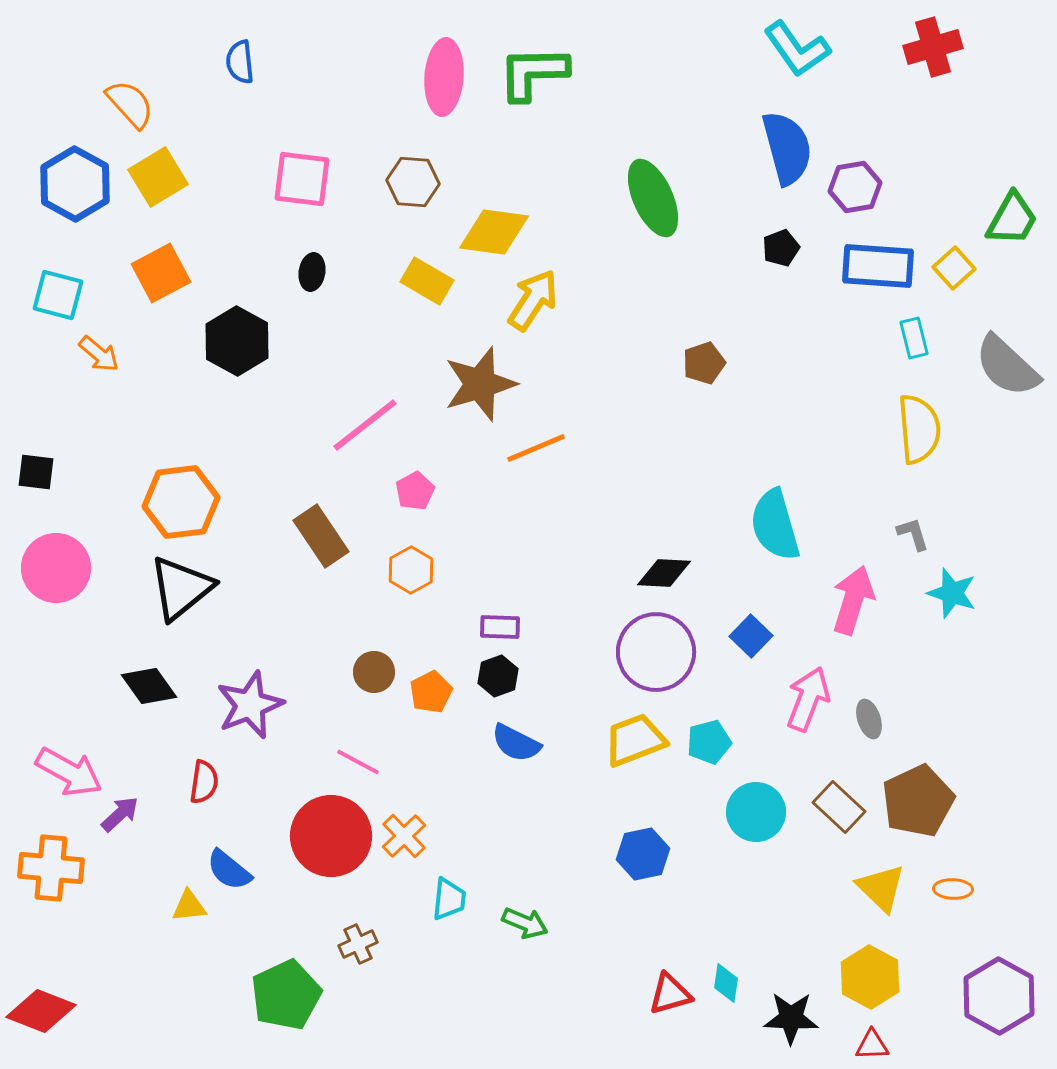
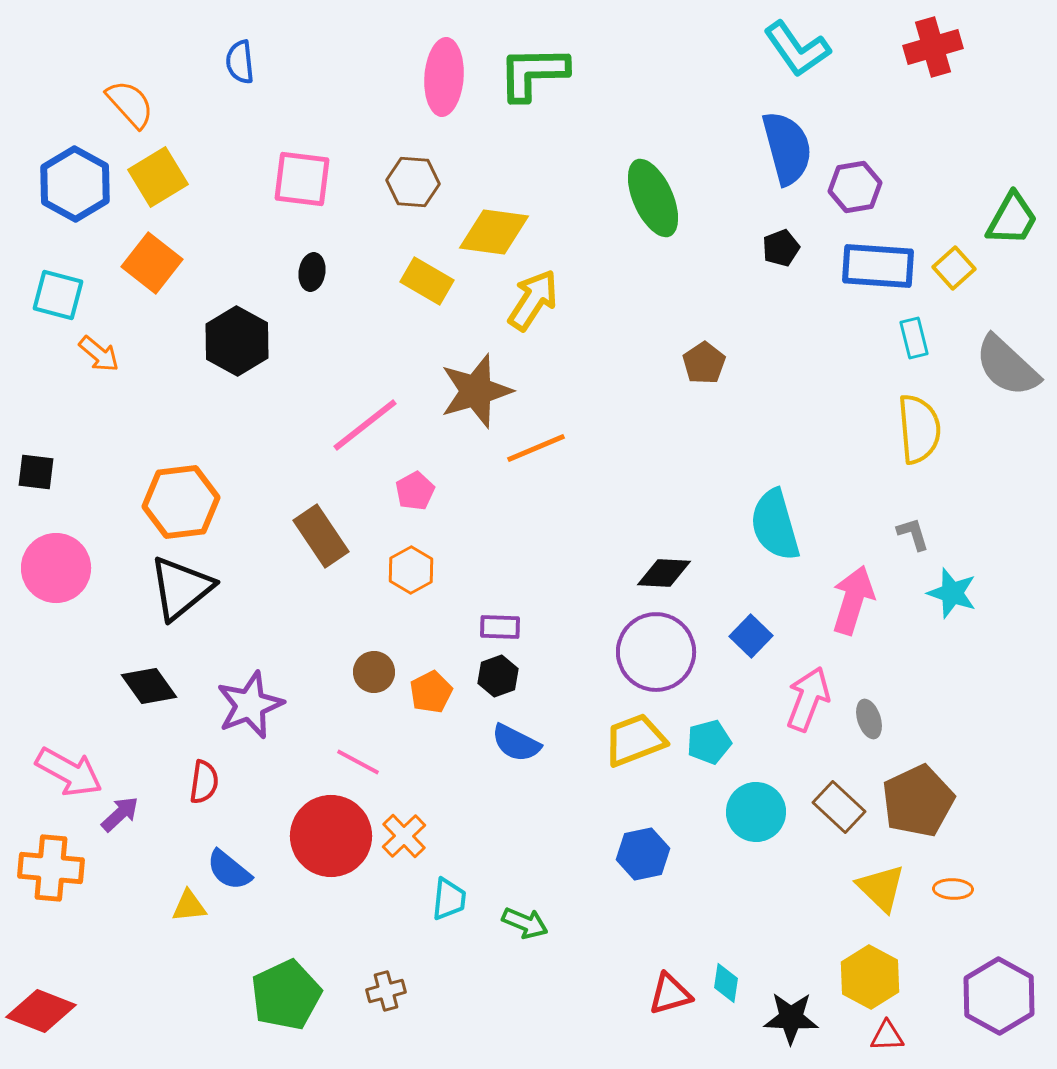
orange square at (161, 273): moved 9 px left, 10 px up; rotated 24 degrees counterclockwise
brown pentagon at (704, 363): rotated 15 degrees counterclockwise
brown star at (480, 384): moved 4 px left, 7 px down
brown cross at (358, 944): moved 28 px right, 47 px down; rotated 9 degrees clockwise
red triangle at (872, 1045): moved 15 px right, 9 px up
